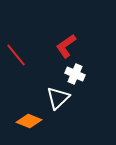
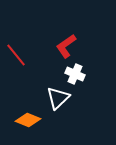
orange diamond: moved 1 px left, 1 px up
